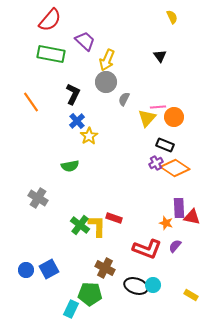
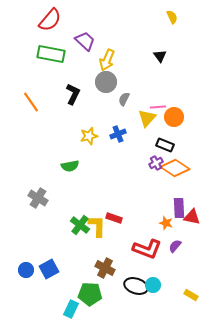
blue cross: moved 41 px right, 13 px down; rotated 21 degrees clockwise
yellow star: rotated 18 degrees clockwise
